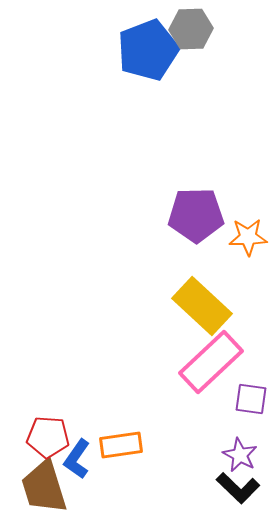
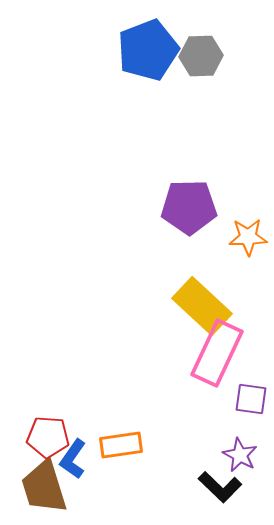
gray hexagon: moved 10 px right, 27 px down
purple pentagon: moved 7 px left, 8 px up
pink rectangle: moved 6 px right, 9 px up; rotated 22 degrees counterclockwise
blue L-shape: moved 4 px left
black L-shape: moved 18 px left, 1 px up
